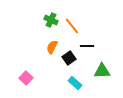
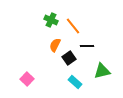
orange line: moved 1 px right
orange semicircle: moved 3 px right, 2 px up
green triangle: rotated 12 degrees counterclockwise
pink square: moved 1 px right, 1 px down
cyan rectangle: moved 1 px up
